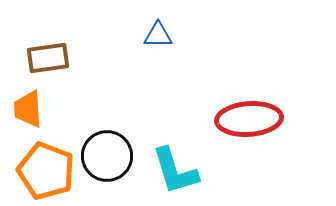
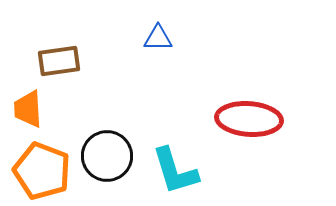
blue triangle: moved 3 px down
brown rectangle: moved 11 px right, 3 px down
red ellipse: rotated 8 degrees clockwise
orange pentagon: moved 4 px left
